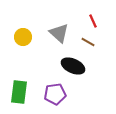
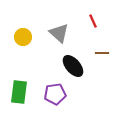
brown line: moved 14 px right, 11 px down; rotated 32 degrees counterclockwise
black ellipse: rotated 25 degrees clockwise
